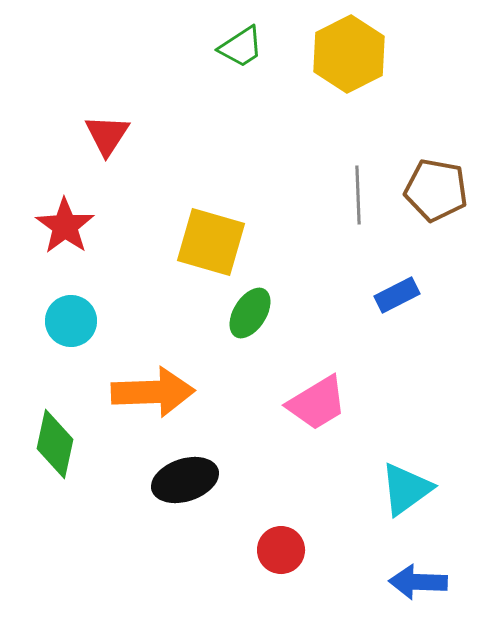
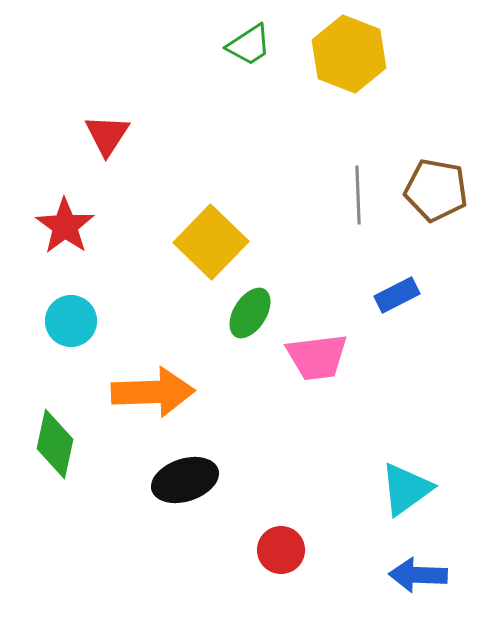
green trapezoid: moved 8 px right, 2 px up
yellow hexagon: rotated 12 degrees counterclockwise
yellow square: rotated 28 degrees clockwise
pink trapezoid: moved 46 px up; rotated 24 degrees clockwise
blue arrow: moved 7 px up
